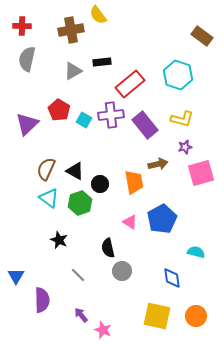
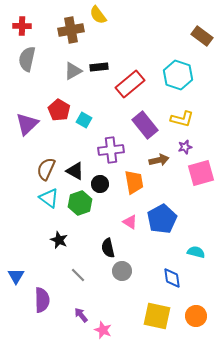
black rectangle: moved 3 px left, 5 px down
purple cross: moved 35 px down
brown arrow: moved 1 px right, 4 px up
